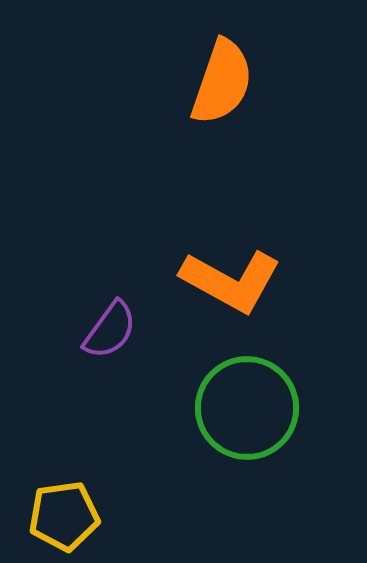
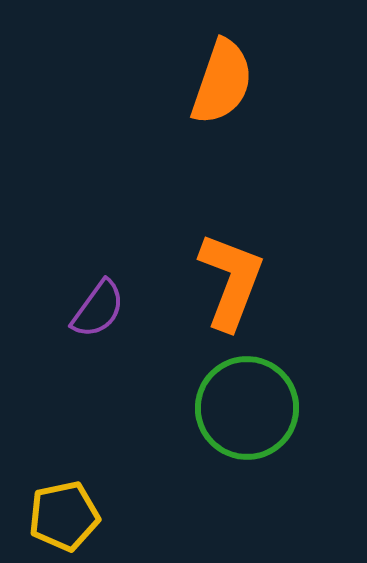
orange L-shape: rotated 98 degrees counterclockwise
purple semicircle: moved 12 px left, 21 px up
yellow pentagon: rotated 4 degrees counterclockwise
